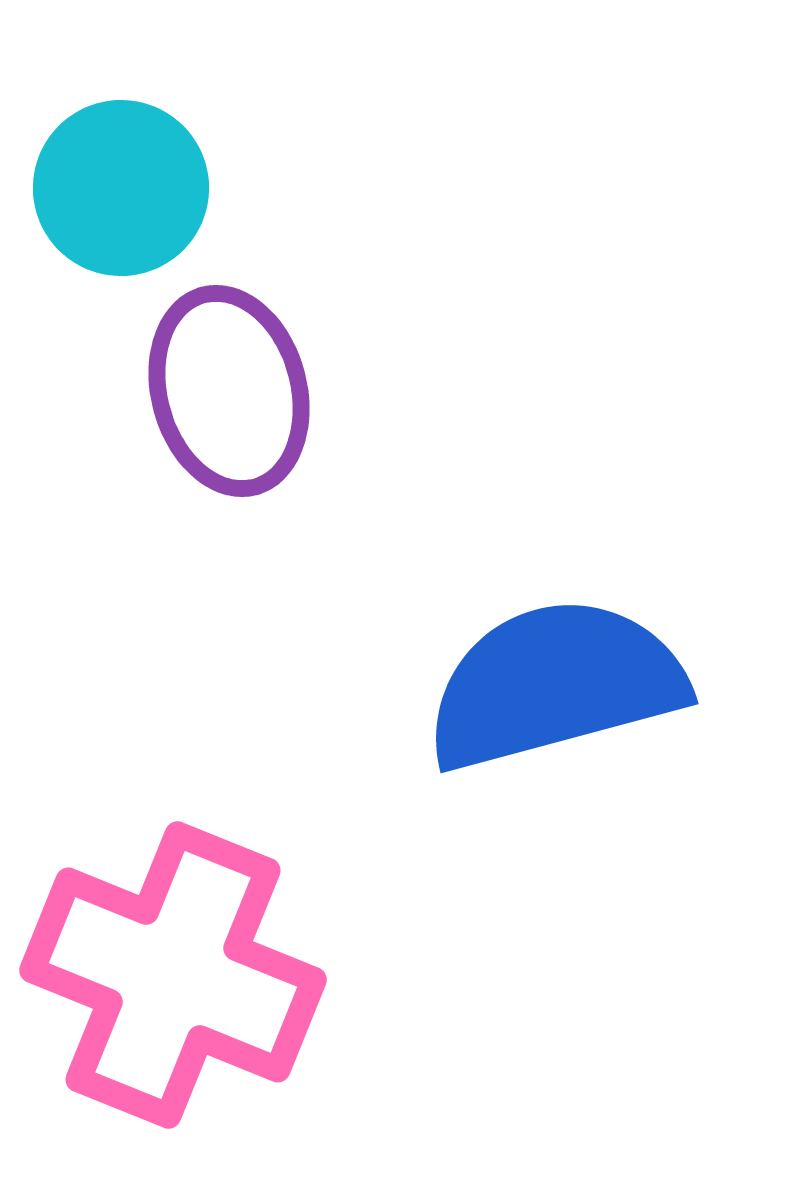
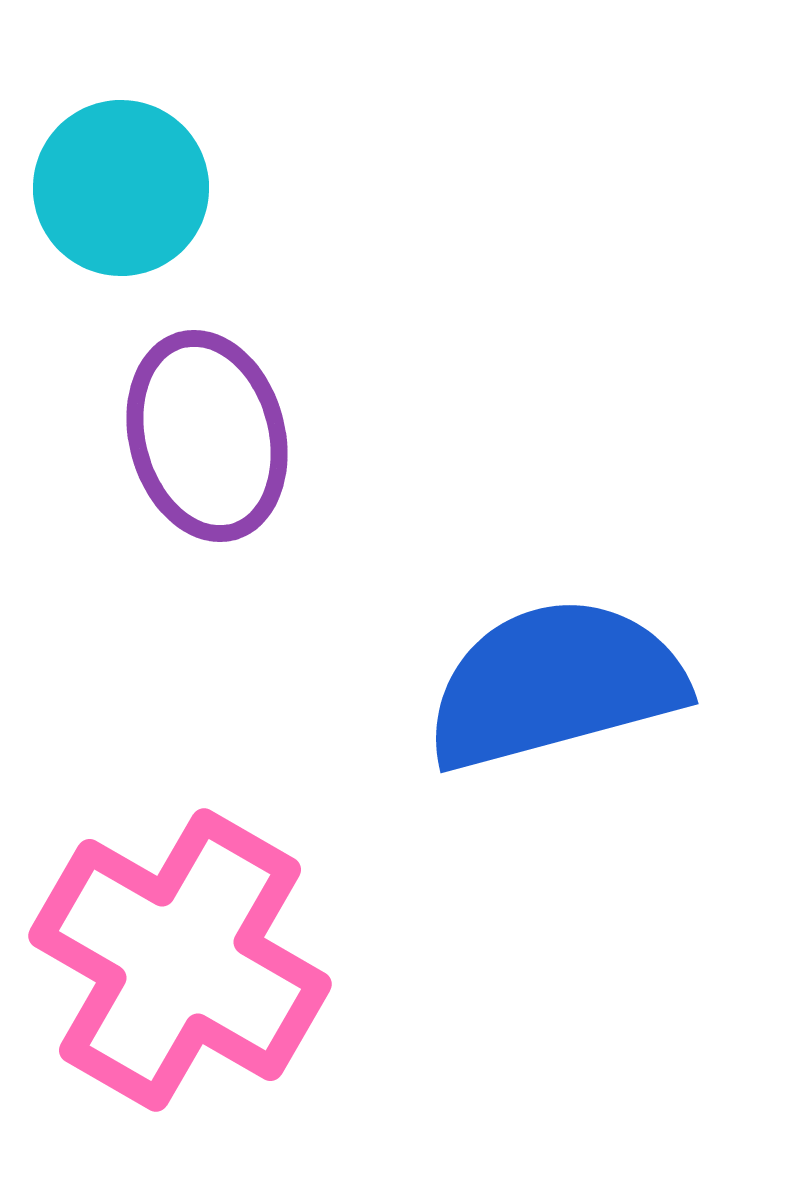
purple ellipse: moved 22 px left, 45 px down
pink cross: moved 7 px right, 15 px up; rotated 8 degrees clockwise
